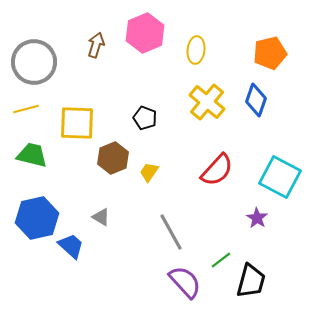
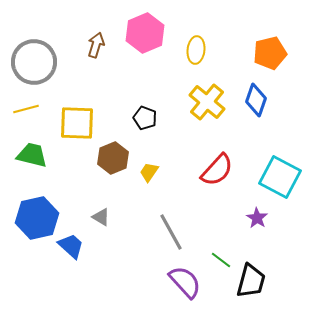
green line: rotated 75 degrees clockwise
